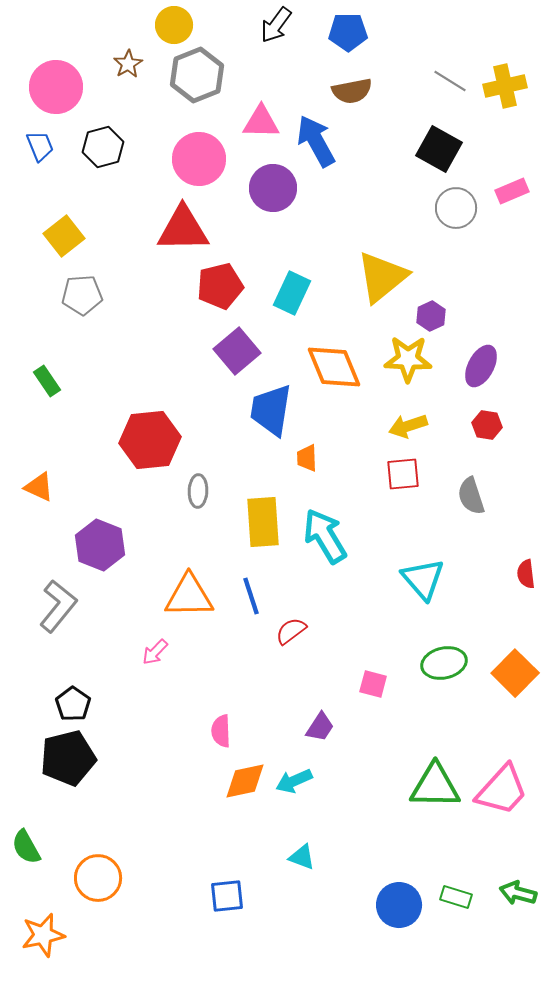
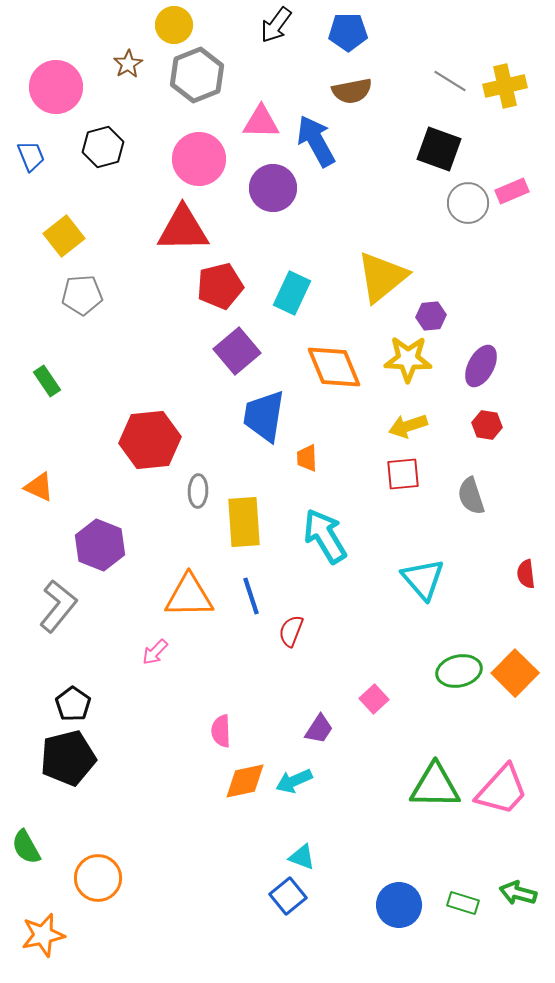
blue trapezoid at (40, 146): moved 9 px left, 10 px down
black square at (439, 149): rotated 9 degrees counterclockwise
gray circle at (456, 208): moved 12 px right, 5 px up
purple hexagon at (431, 316): rotated 20 degrees clockwise
blue trapezoid at (271, 410): moved 7 px left, 6 px down
yellow rectangle at (263, 522): moved 19 px left
red semicircle at (291, 631): rotated 32 degrees counterclockwise
green ellipse at (444, 663): moved 15 px right, 8 px down
pink square at (373, 684): moved 1 px right, 15 px down; rotated 32 degrees clockwise
purple trapezoid at (320, 727): moved 1 px left, 2 px down
blue square at (227, 896): moved 61 px right; rotated 33 degrees counterclockwise
green rectangle at (456, 897): moved 7 px right, 6 px down
